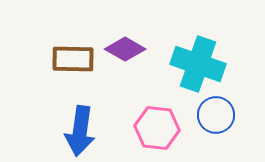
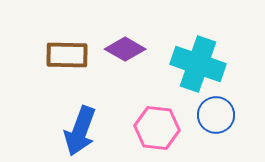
brown rectangle: moved 6 px left, 4 px up
blue arrow: rotated 12 degrees clockwise
